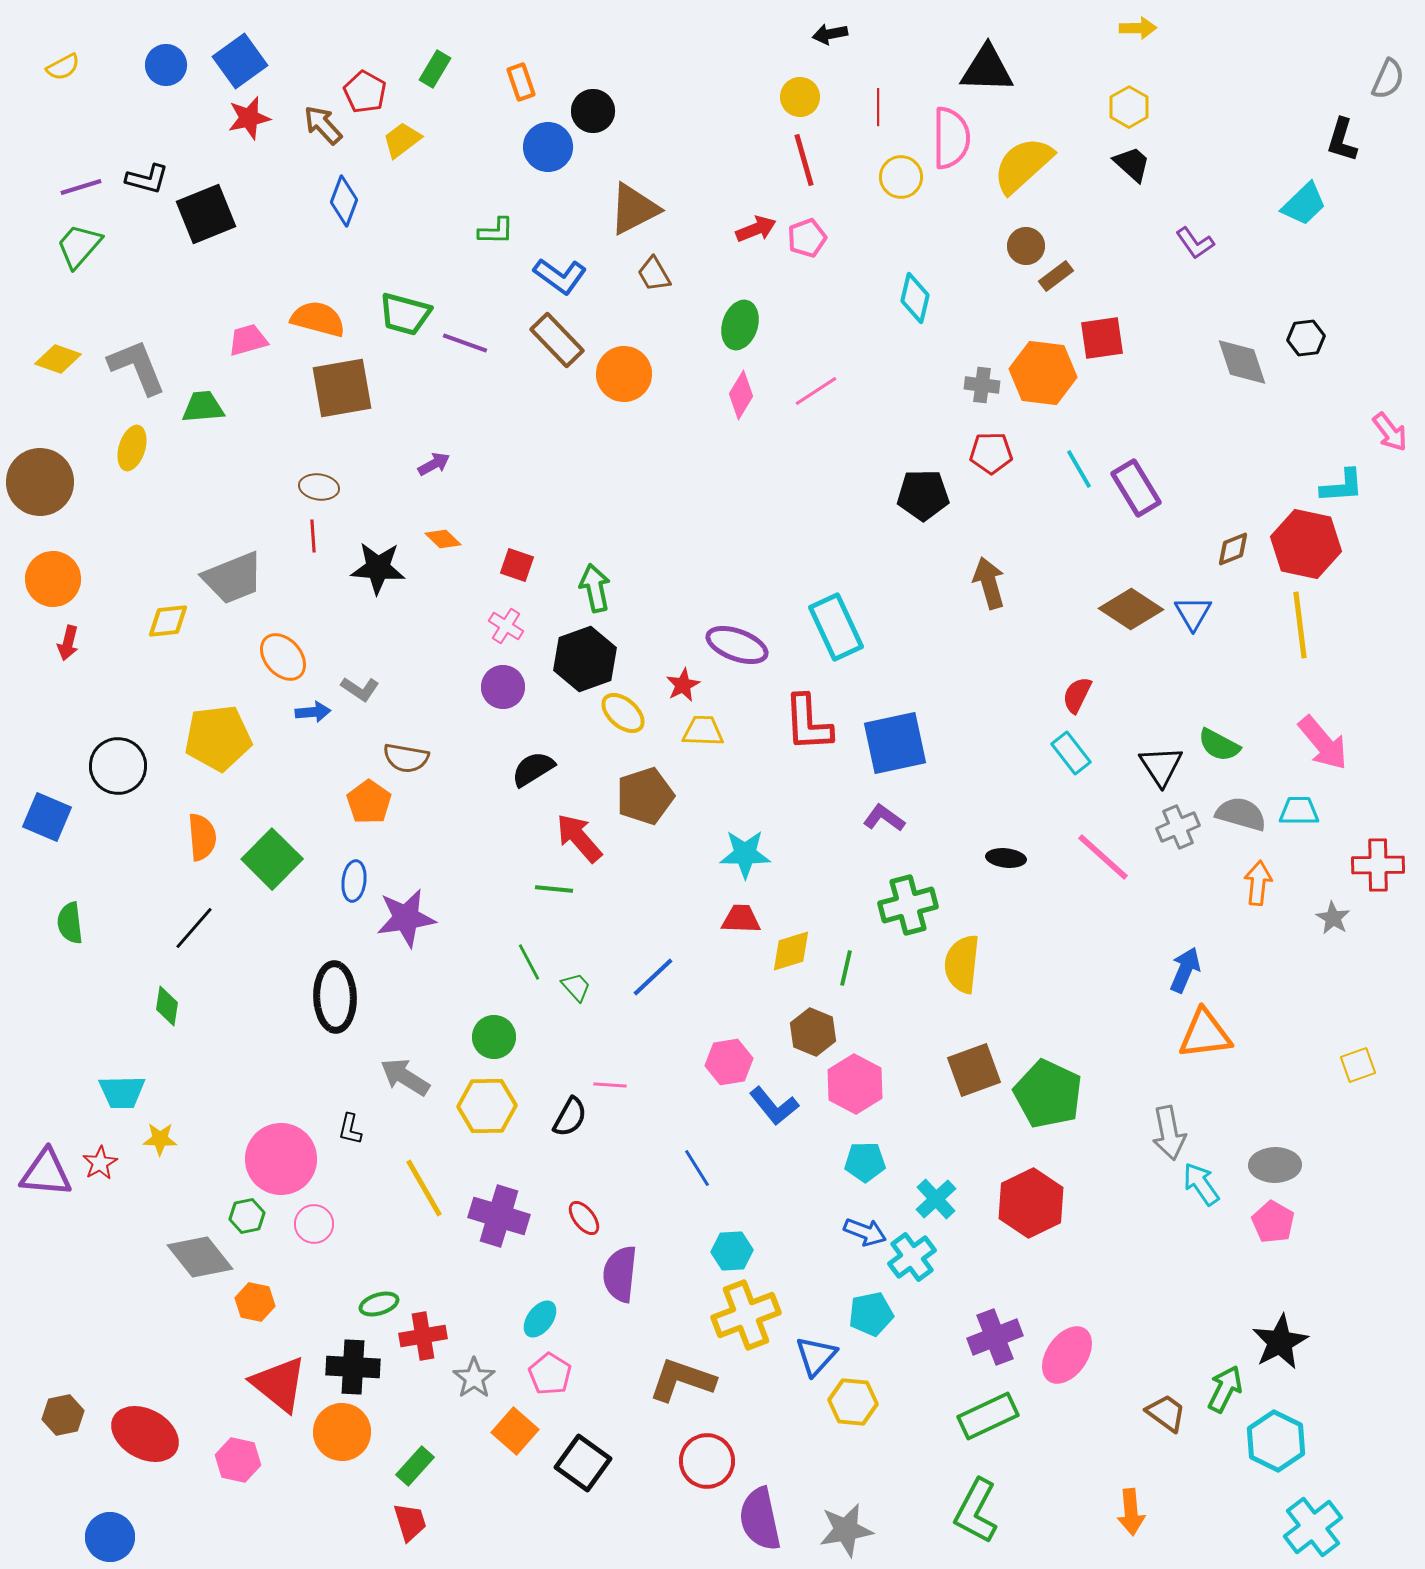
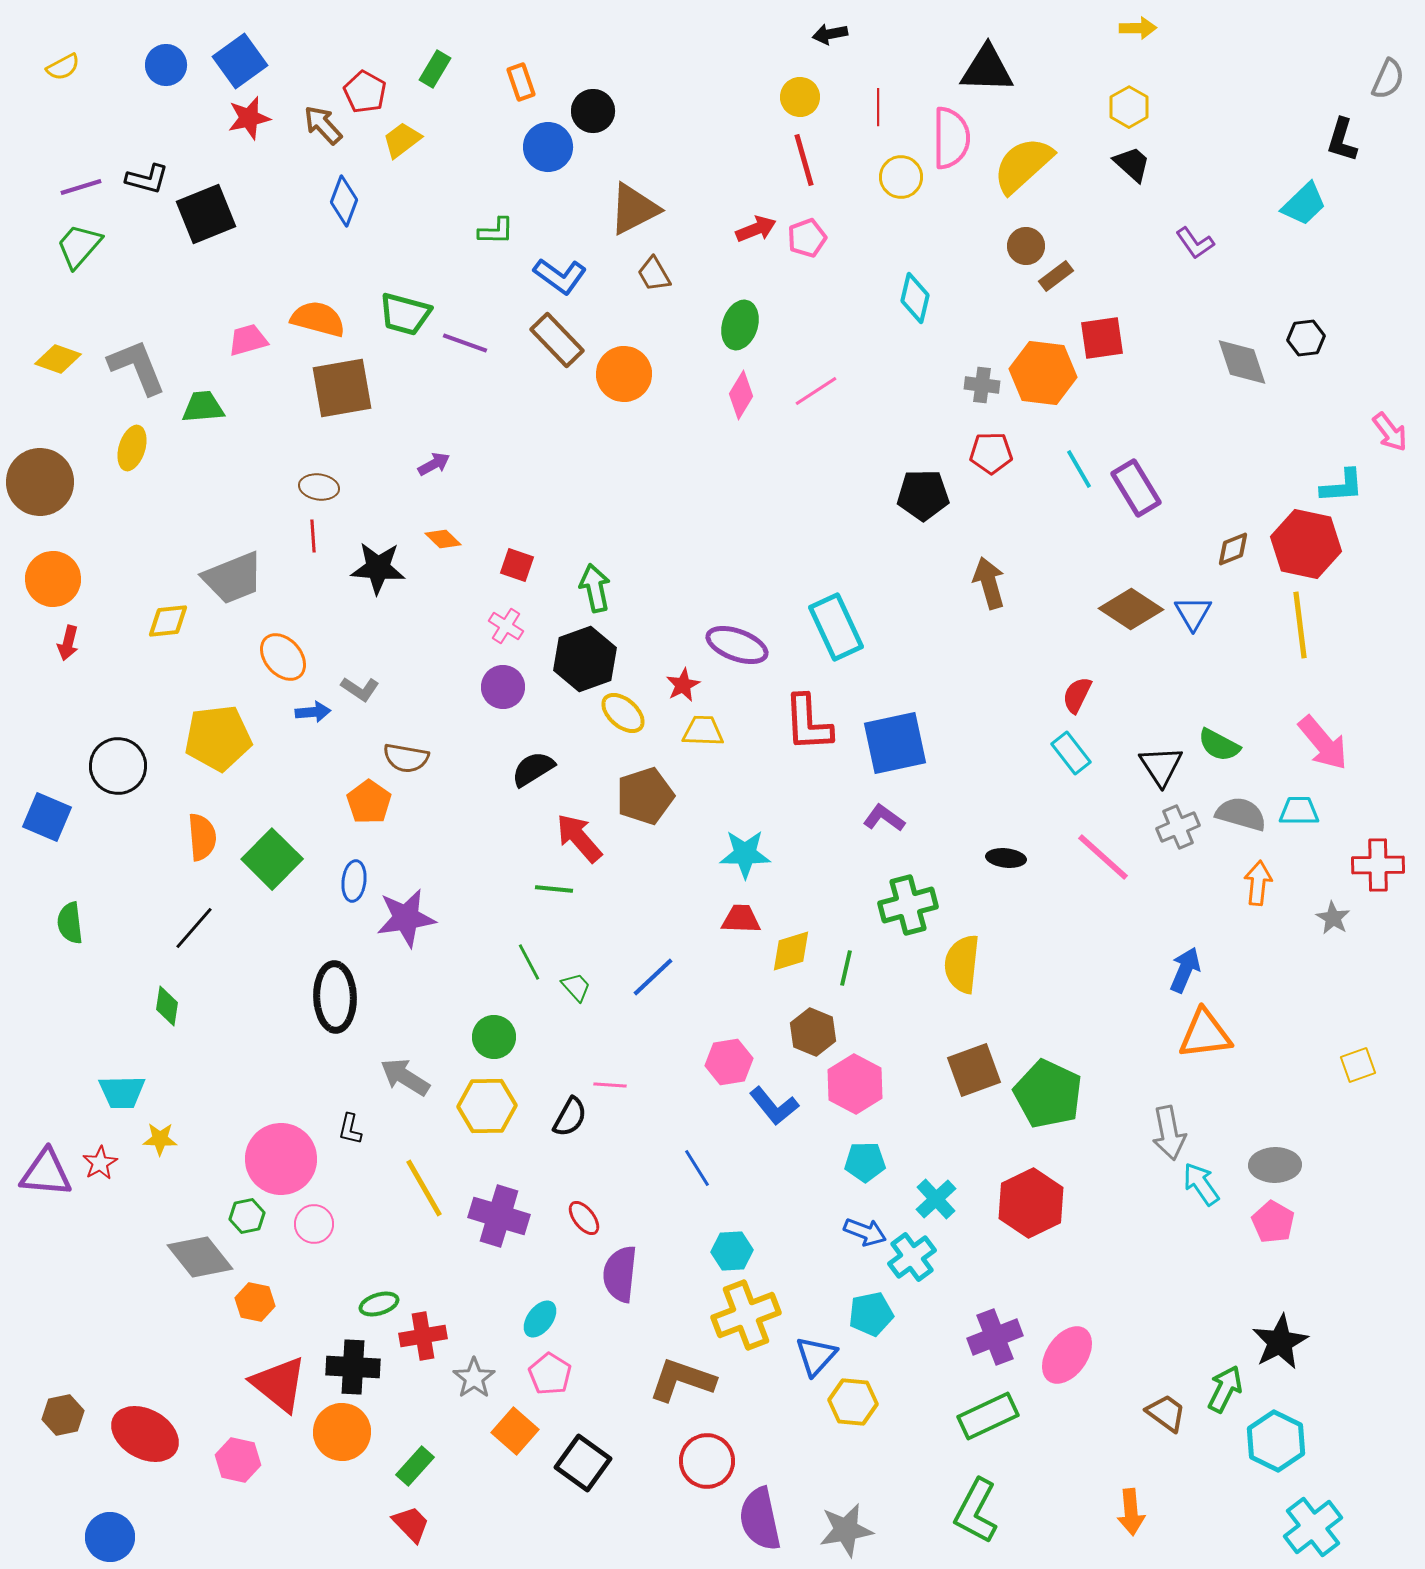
red trapezoid at (410, 1522): moved 1 px right, 2 px down; rotated 27 degrees counterclockwise
